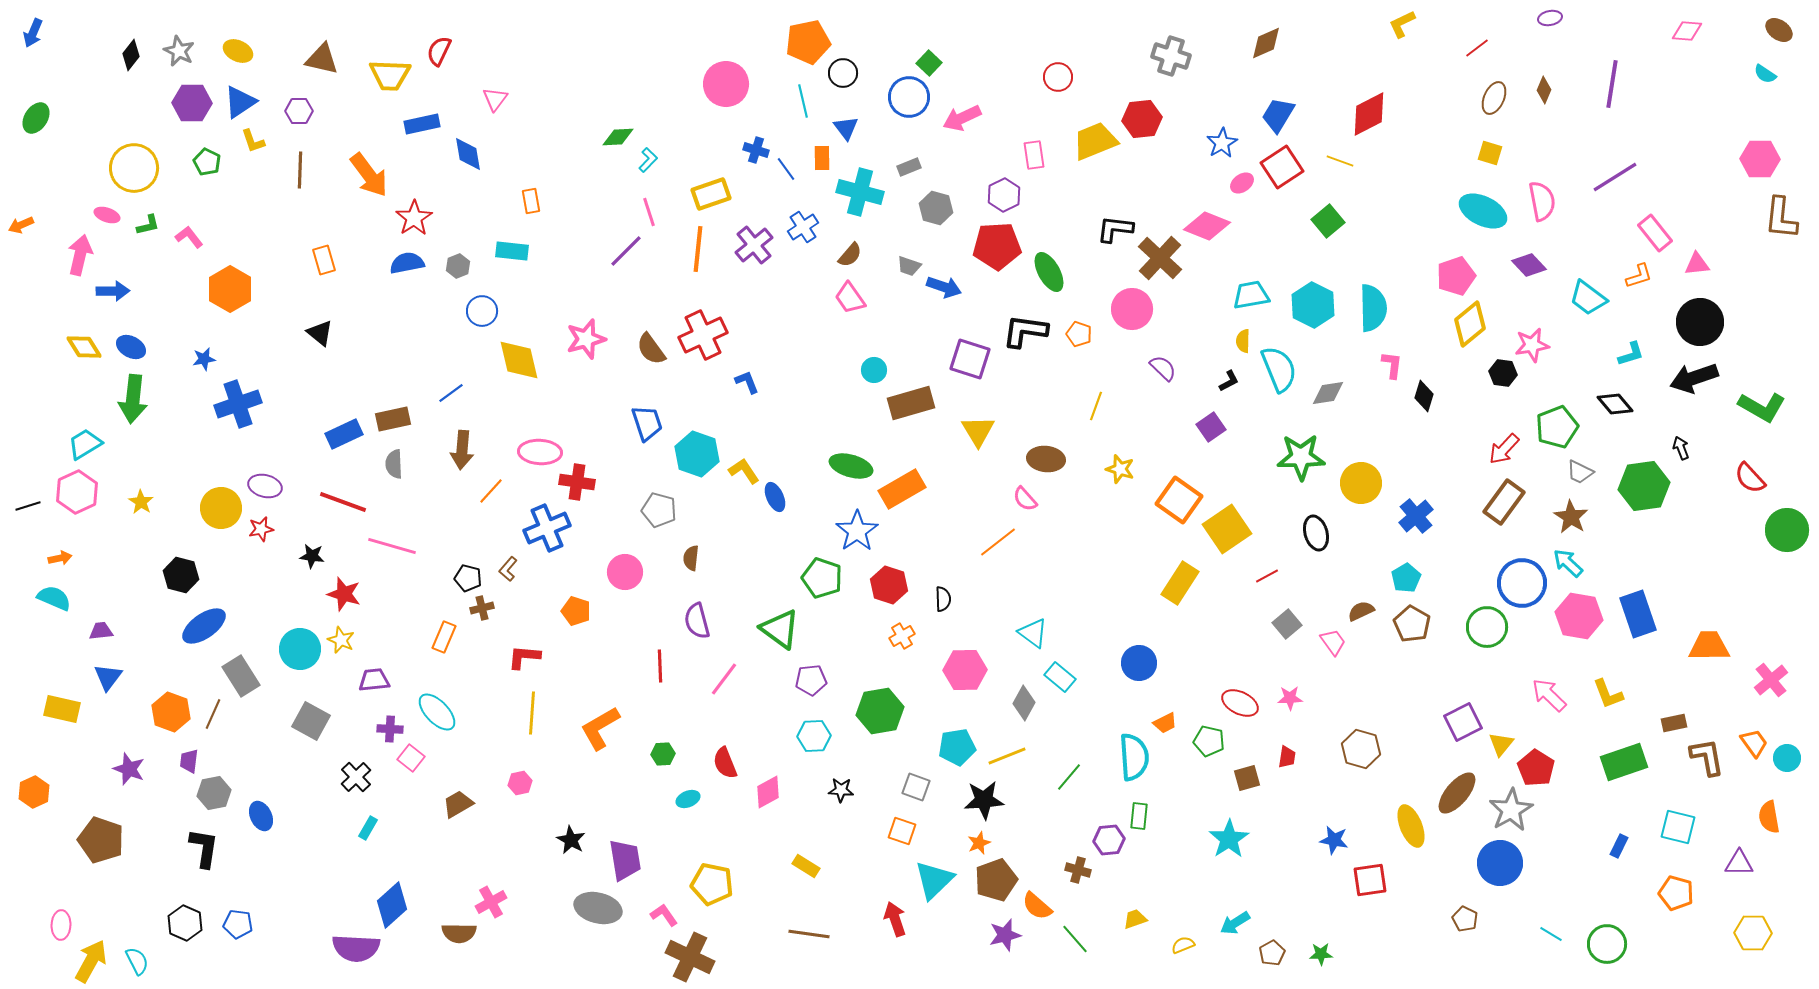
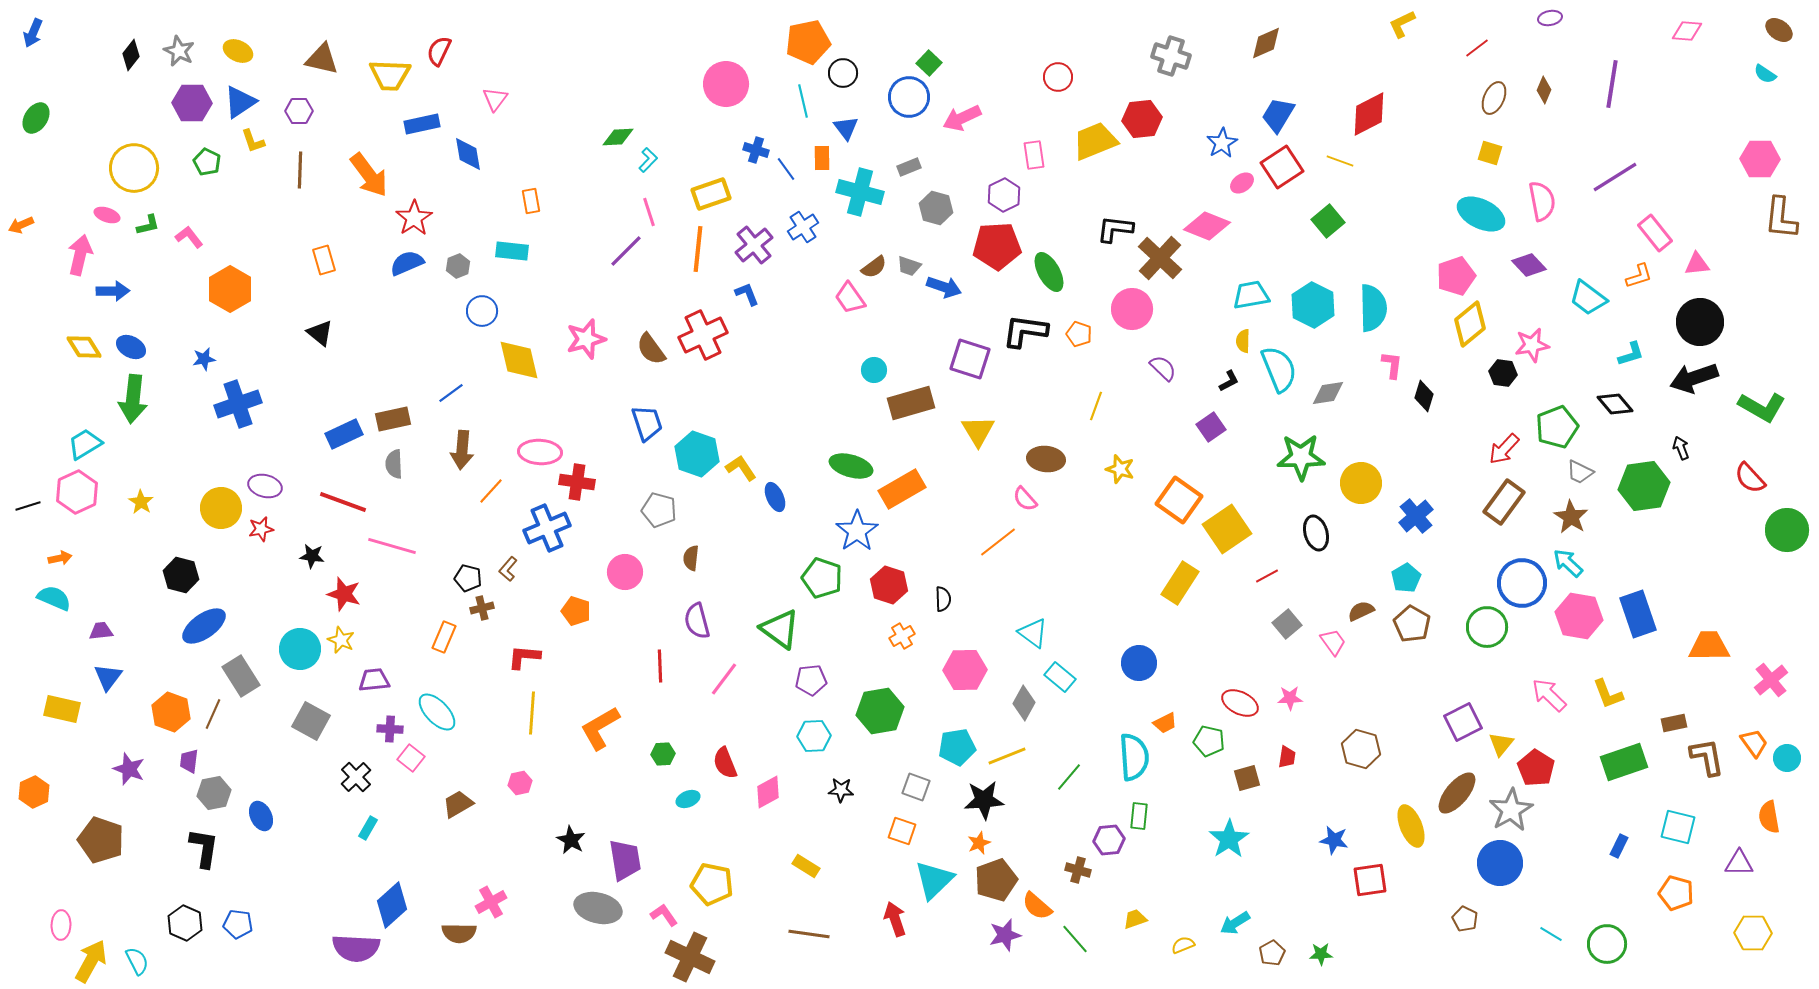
cyan ellipse at (1483, 211): moved 2 px left, 3 px down
brown semicircle at (850, 255): moved 24 px right, 12 px down; rotated 12 degrees clockwise
blue semicircle at (407, 263): rotated 12 degrees counterclockwise
blue L-shape at (747, 382): moved 88 px up
yellow L-shape at (744, 471): moved 3 px left, 3 px up
